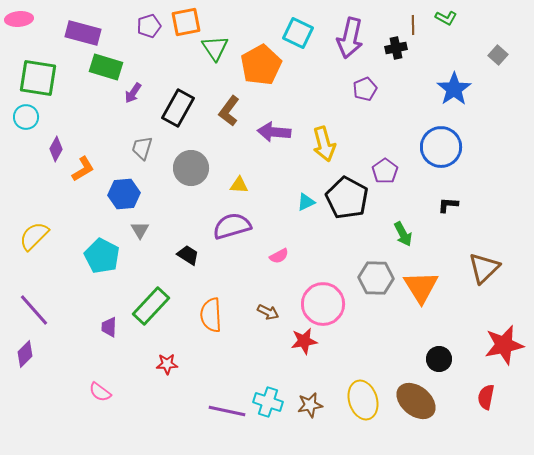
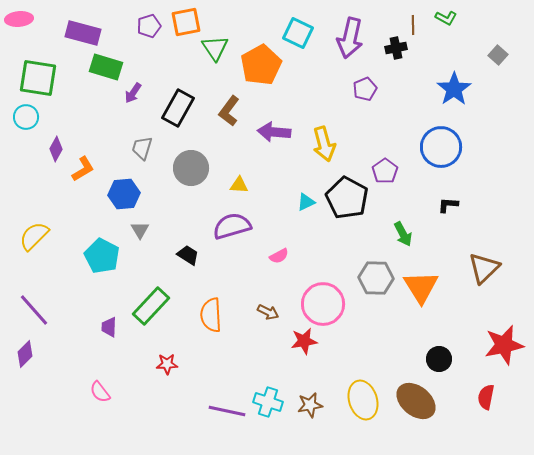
pink semicircle at (100, 392): rotated 15 degrees clockwise
